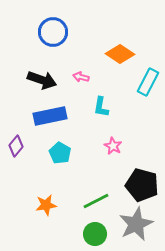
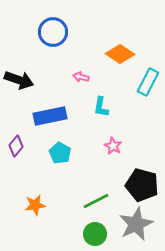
black arrow: moved 23 px left
orange star: moved 11 px left
